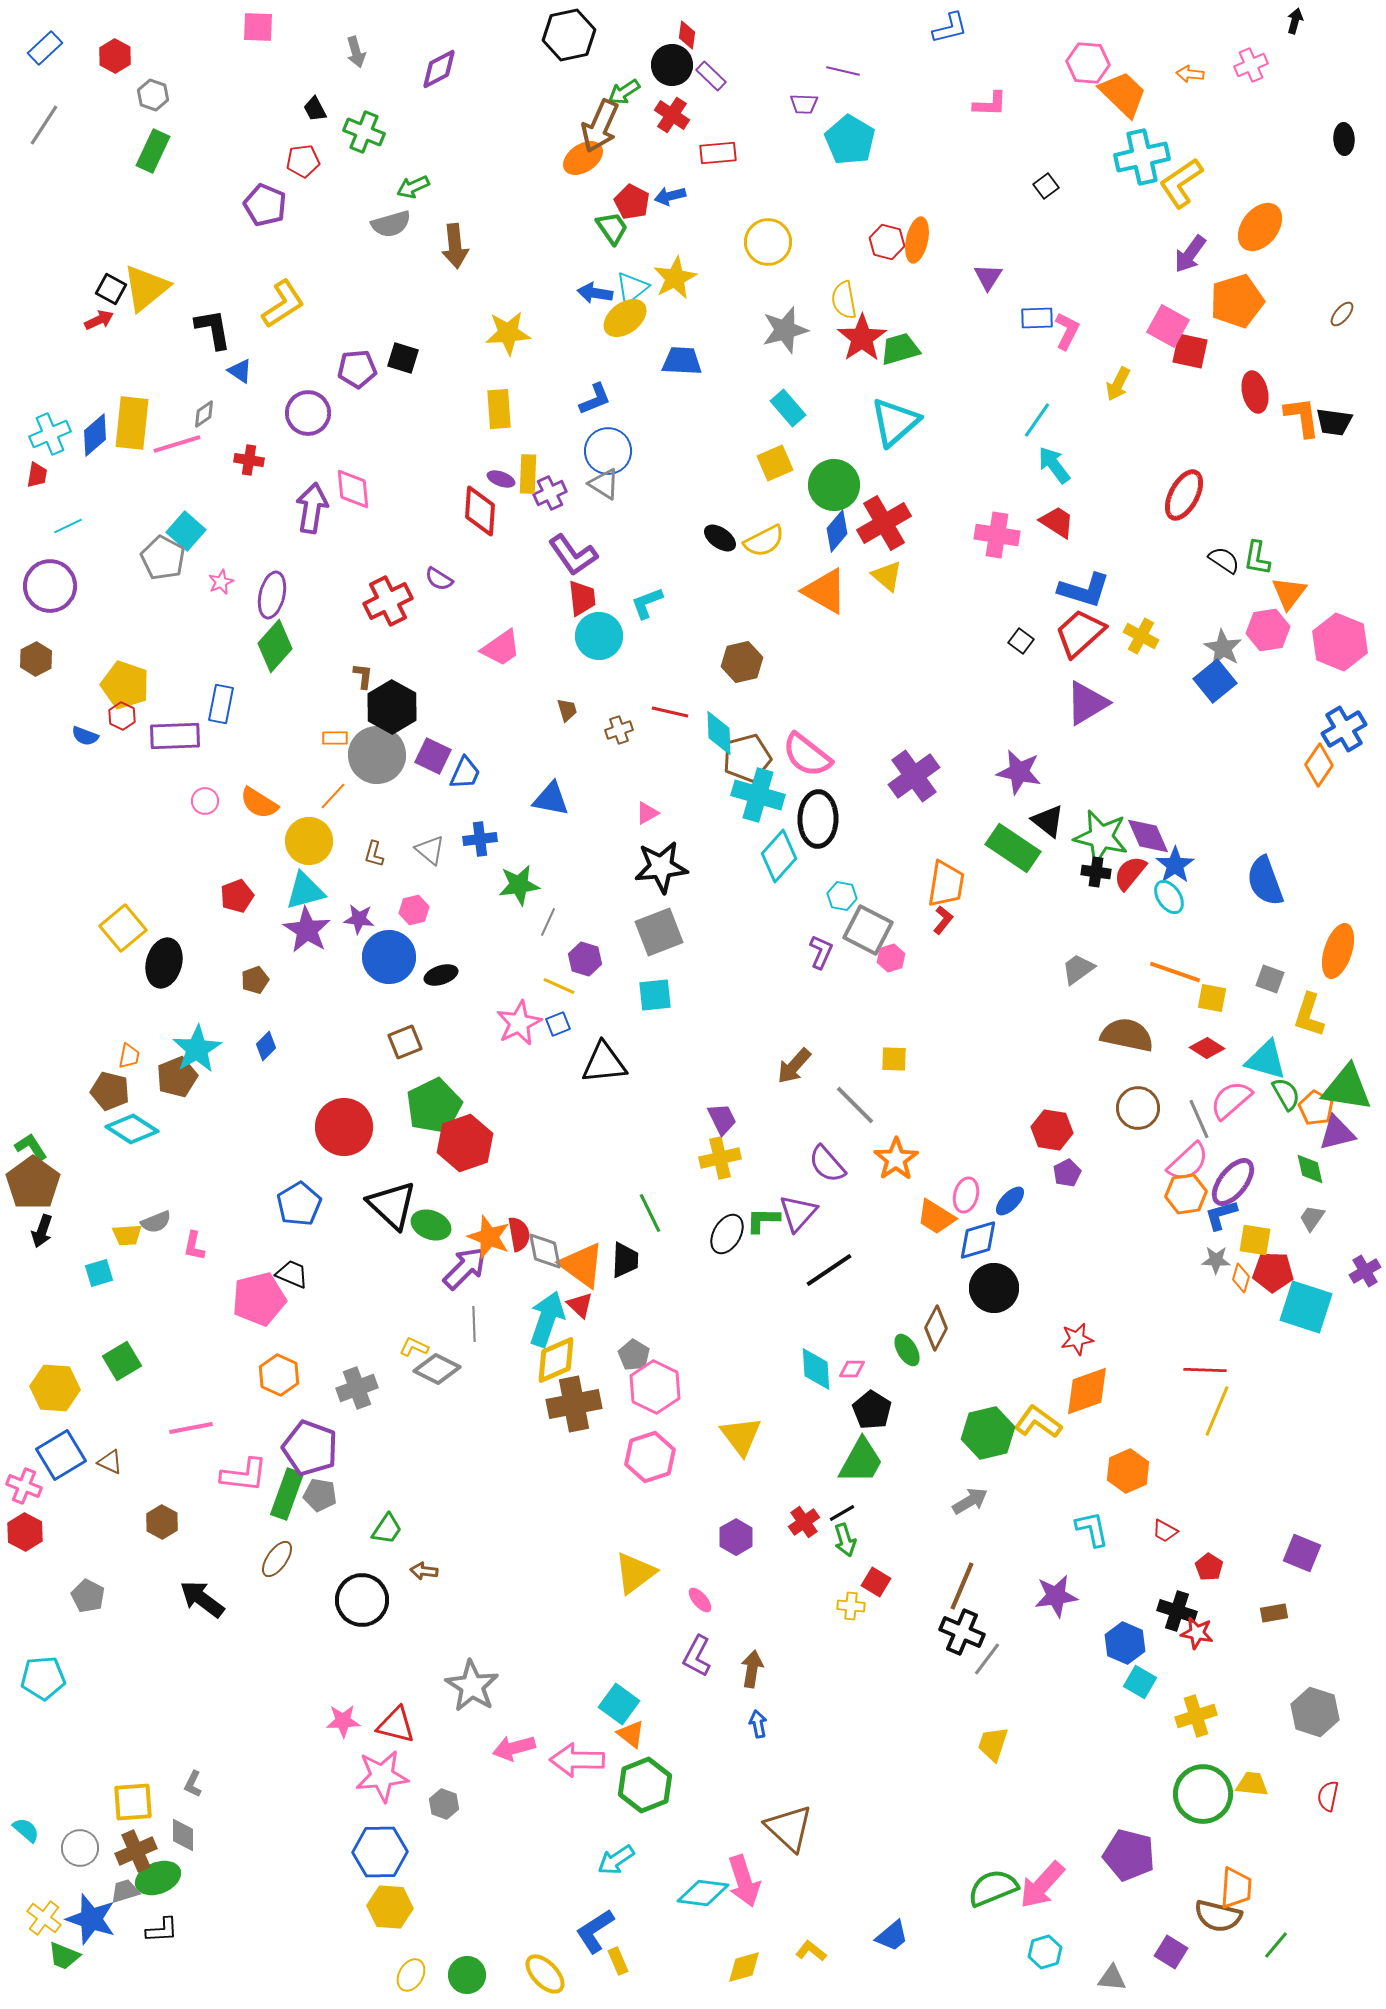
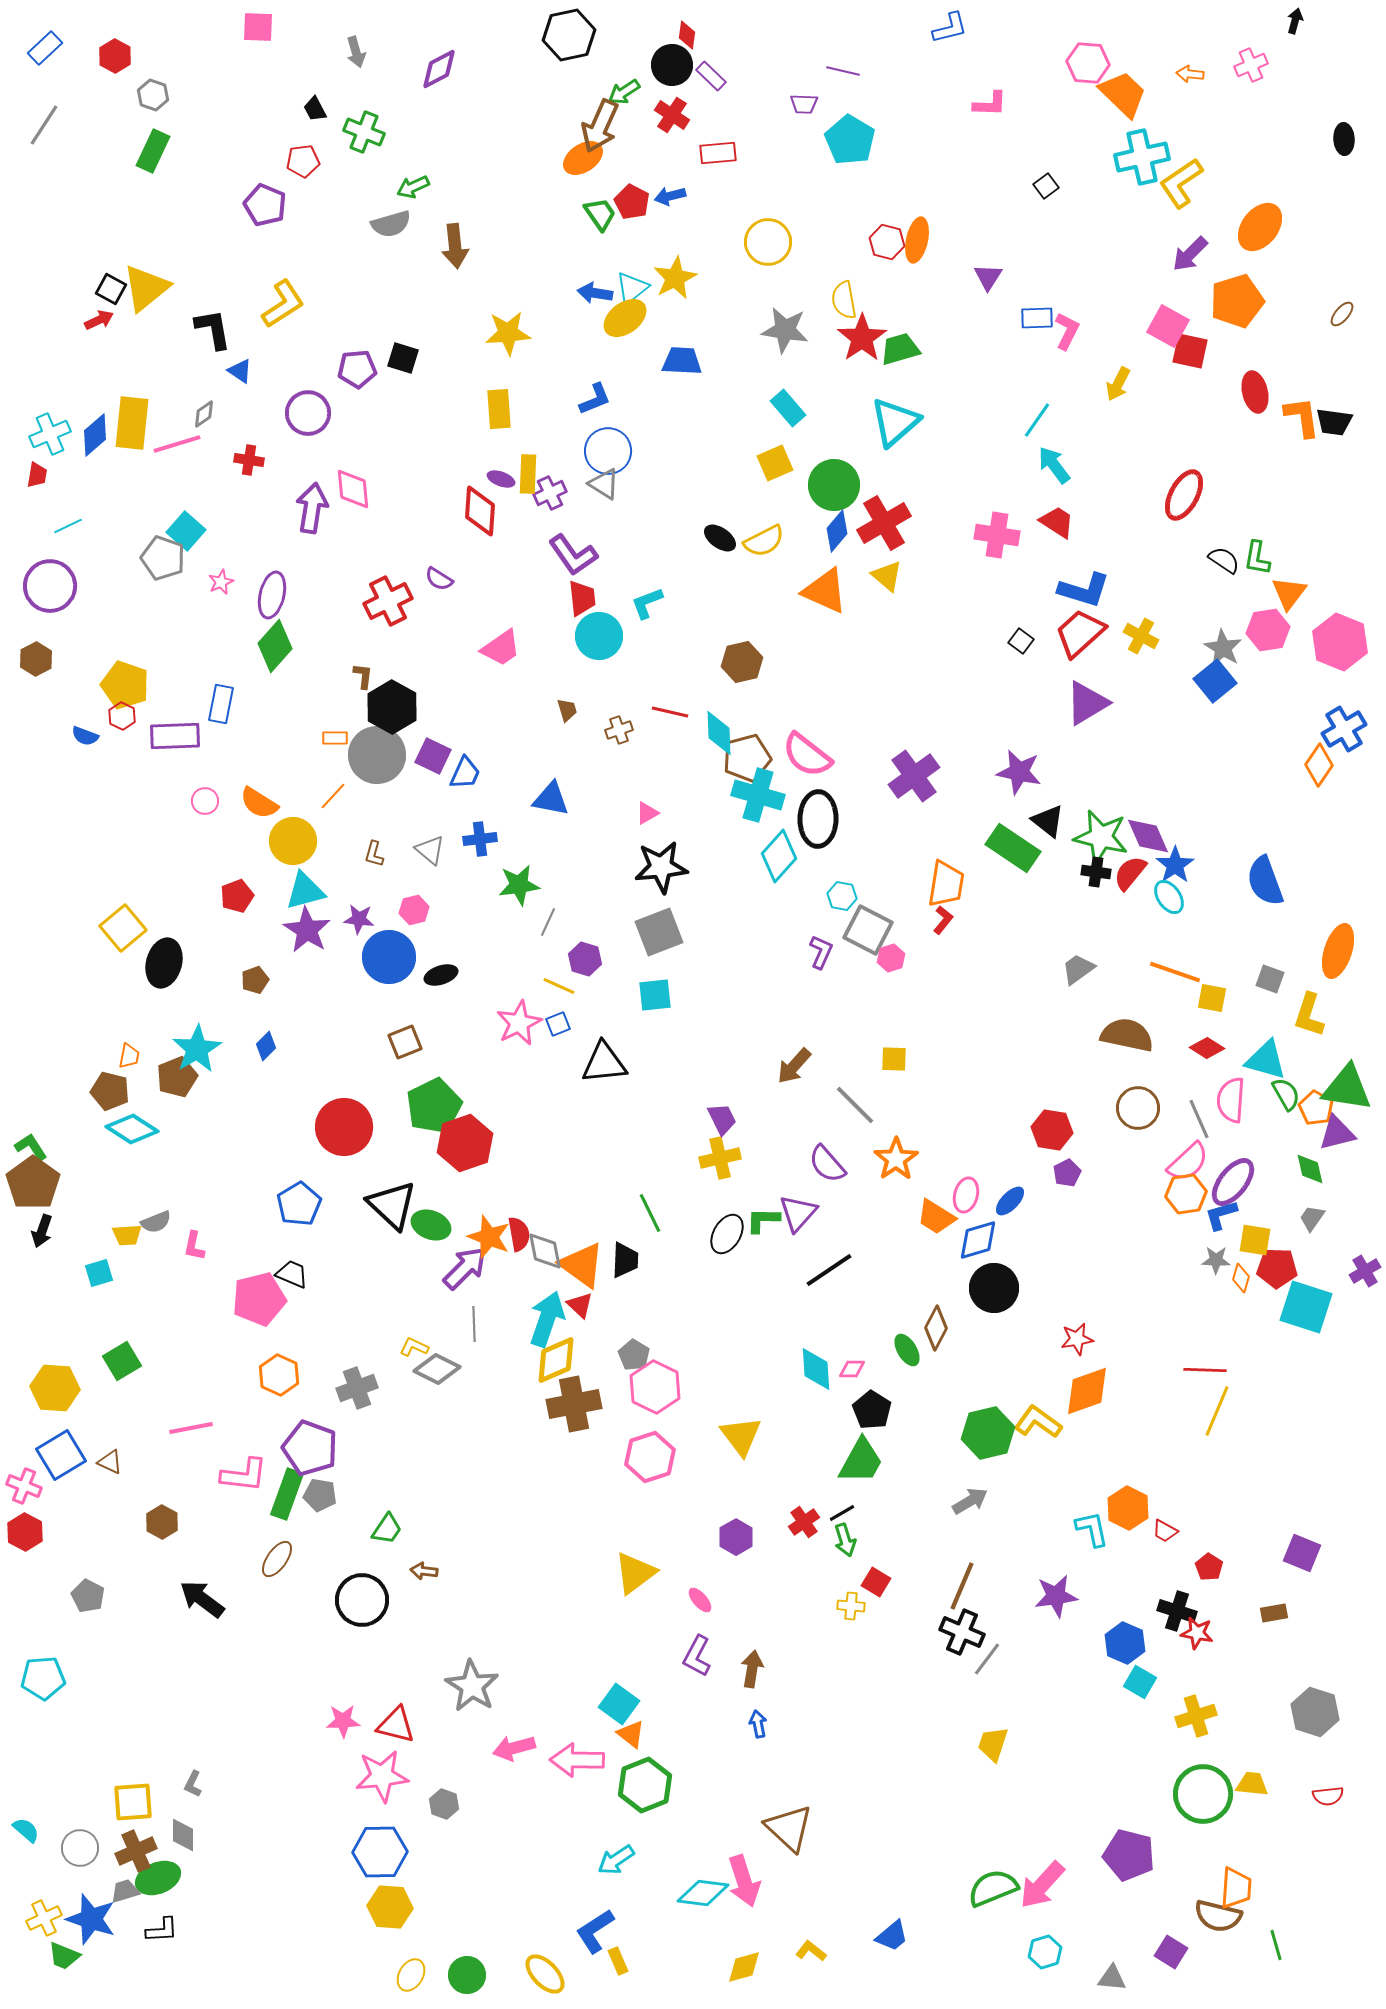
green trapezoid at (612, 228): moved 12 px left, 14 px up
purple arrow at (1190, 254): rotated 9 degrees clockwise
gray star at (785, 330): rotated 24 degrees clockwise
gray pentagon at (163, 558): rotated 9 degrees counterclockwise
orange triangle at (825, 591): rotated 6 degrees counterclockwise
yellow circle at (309, 841): moved 16 px left
pink semicircle at (1231, 1100): rotated 45 degrees counterclockwise
red pentagon at (1273, 1272): moved 4 px right, 4 px up
orange hexagon at (1128, 1471): moved 37 px down; rotated 9 degrees counterclockwise
red semicircle at (1328, 1796): rotated 108 degrees counterclockwise
yellow cross at (44, 1918): rotated 28 degrees clockwise
green line at (1276, 1945): rotated 56 degrees counterclockwise
